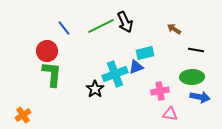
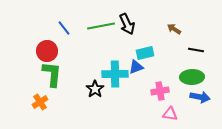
black arrow: moved 2 px right, 2 px down
green line: rotated 16 degrees clockwise
cyan cross: rotated 20 degrees clockwise
orange cross: moved 17 px right, 13 px up
